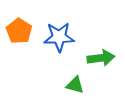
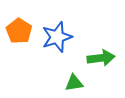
blue star: moved 2 px left; rotated 16 degrees counterclockwise
green triangle: moved 1 px left, 2 px up; rotated 24 degrees counterclockwise
